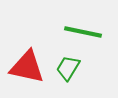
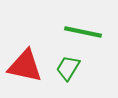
red triangle: moved 2 px left, 1 px up
